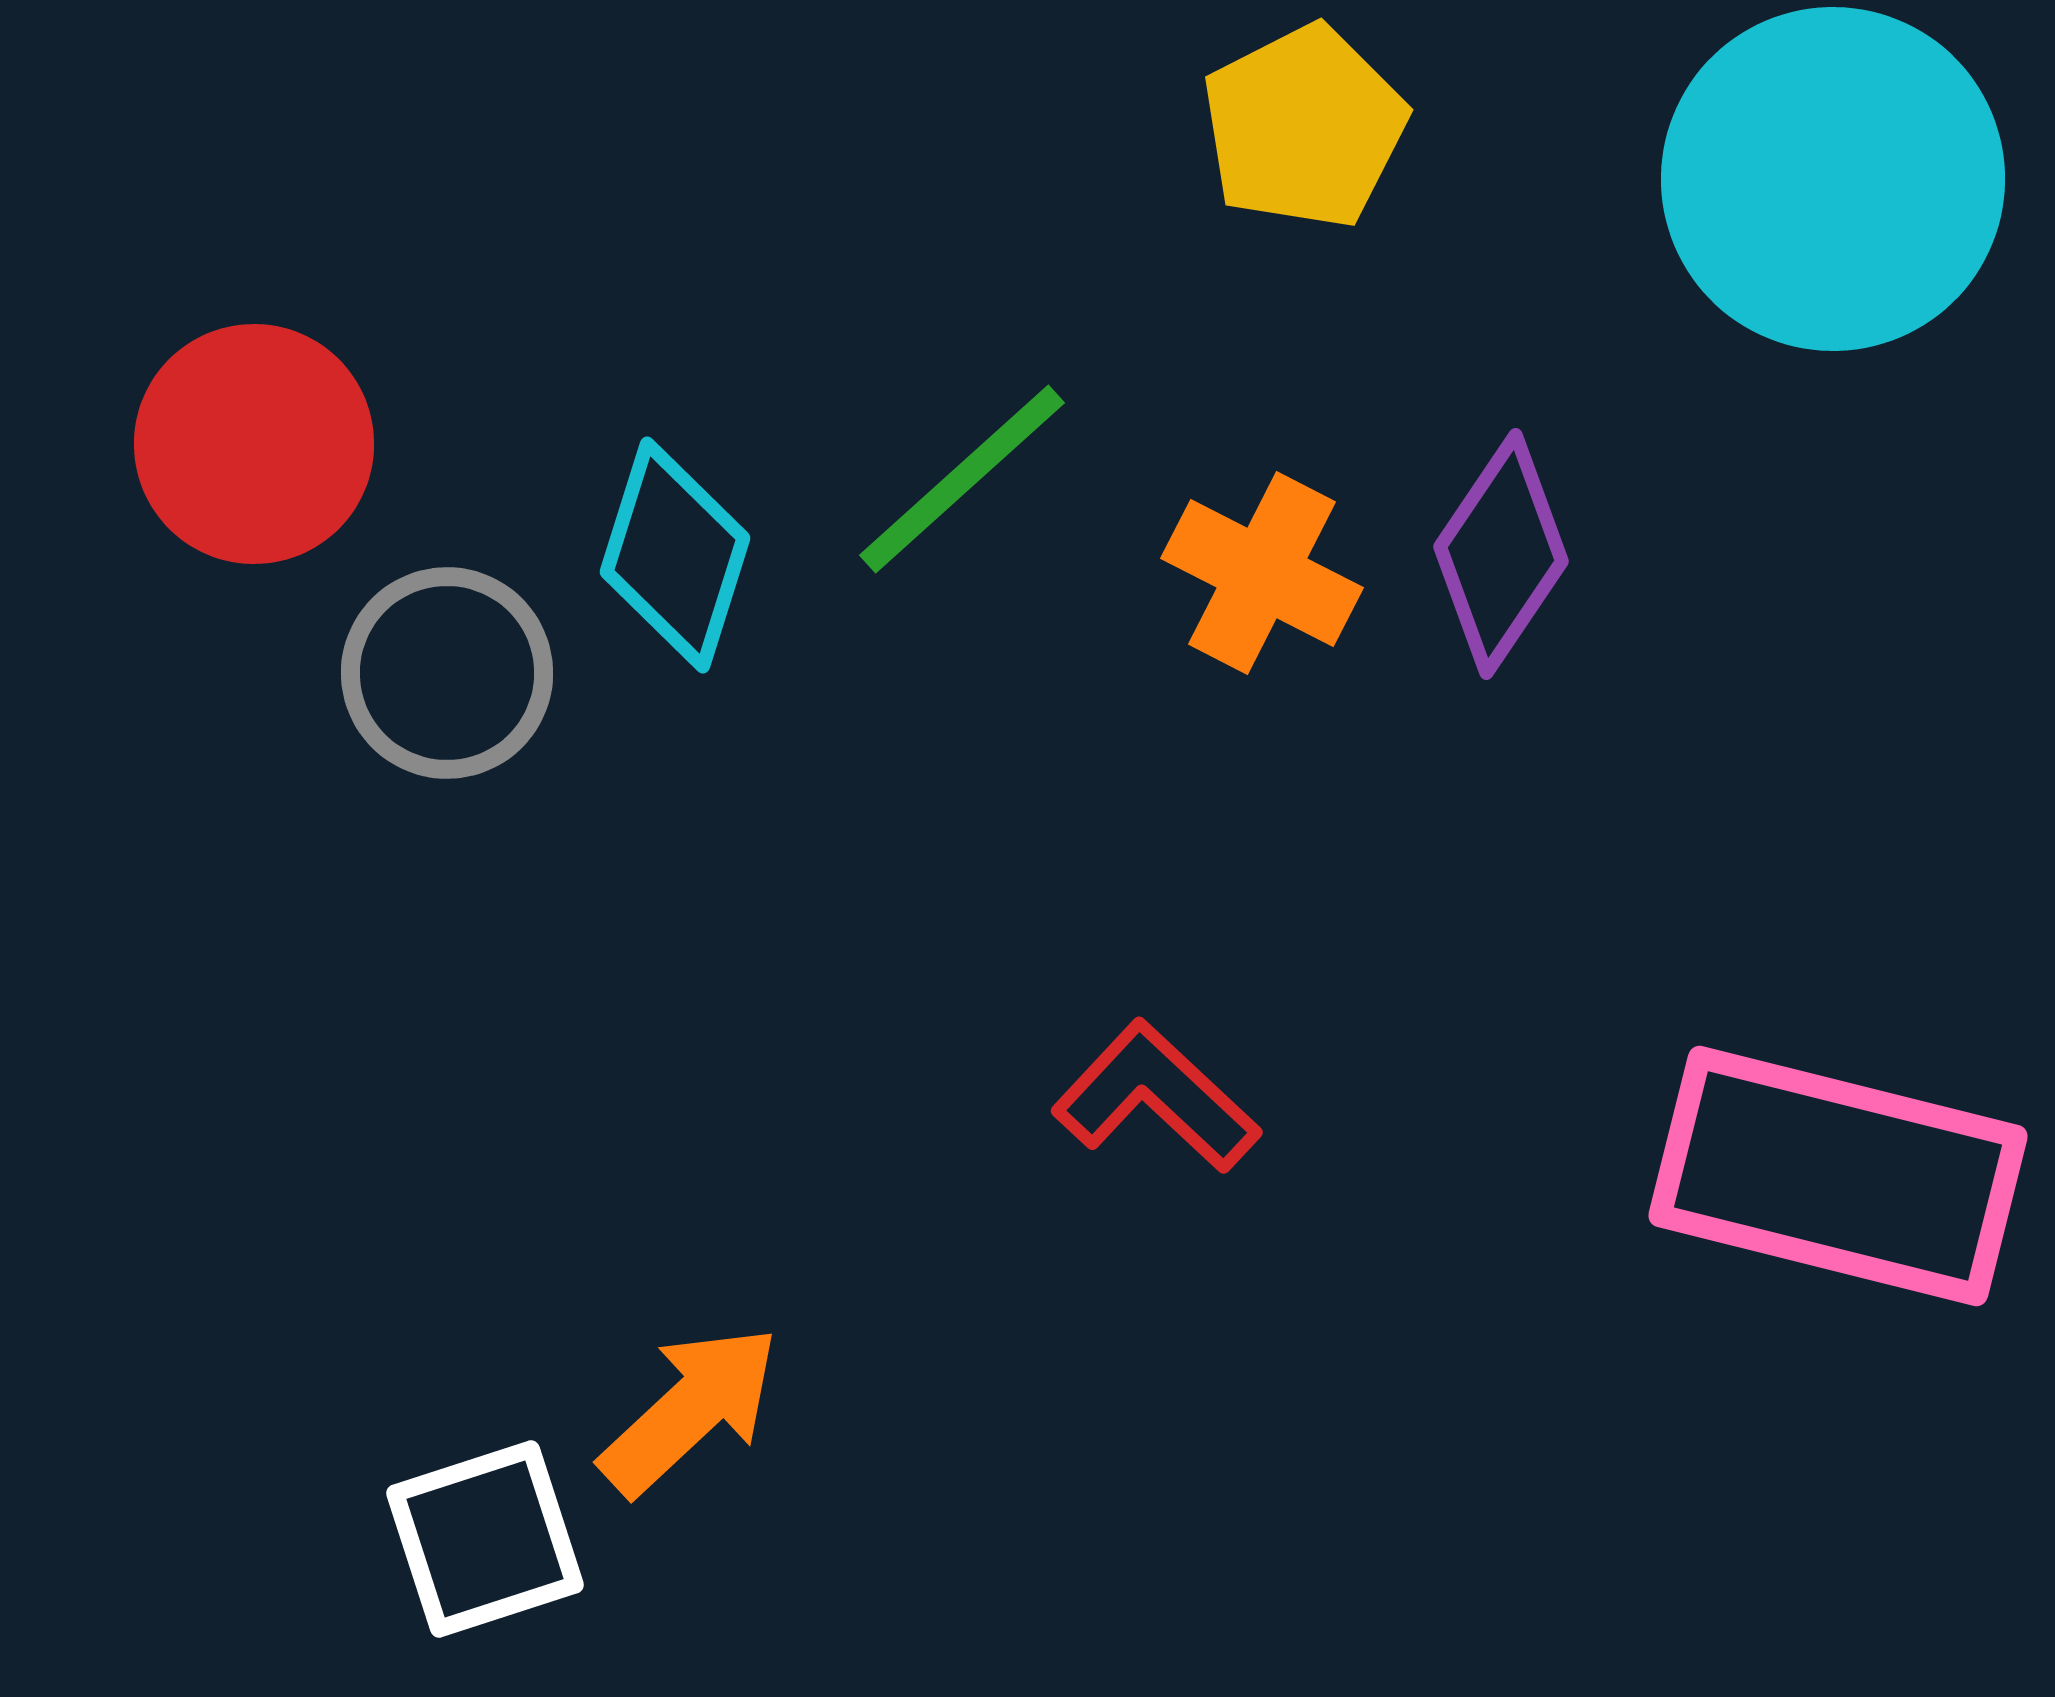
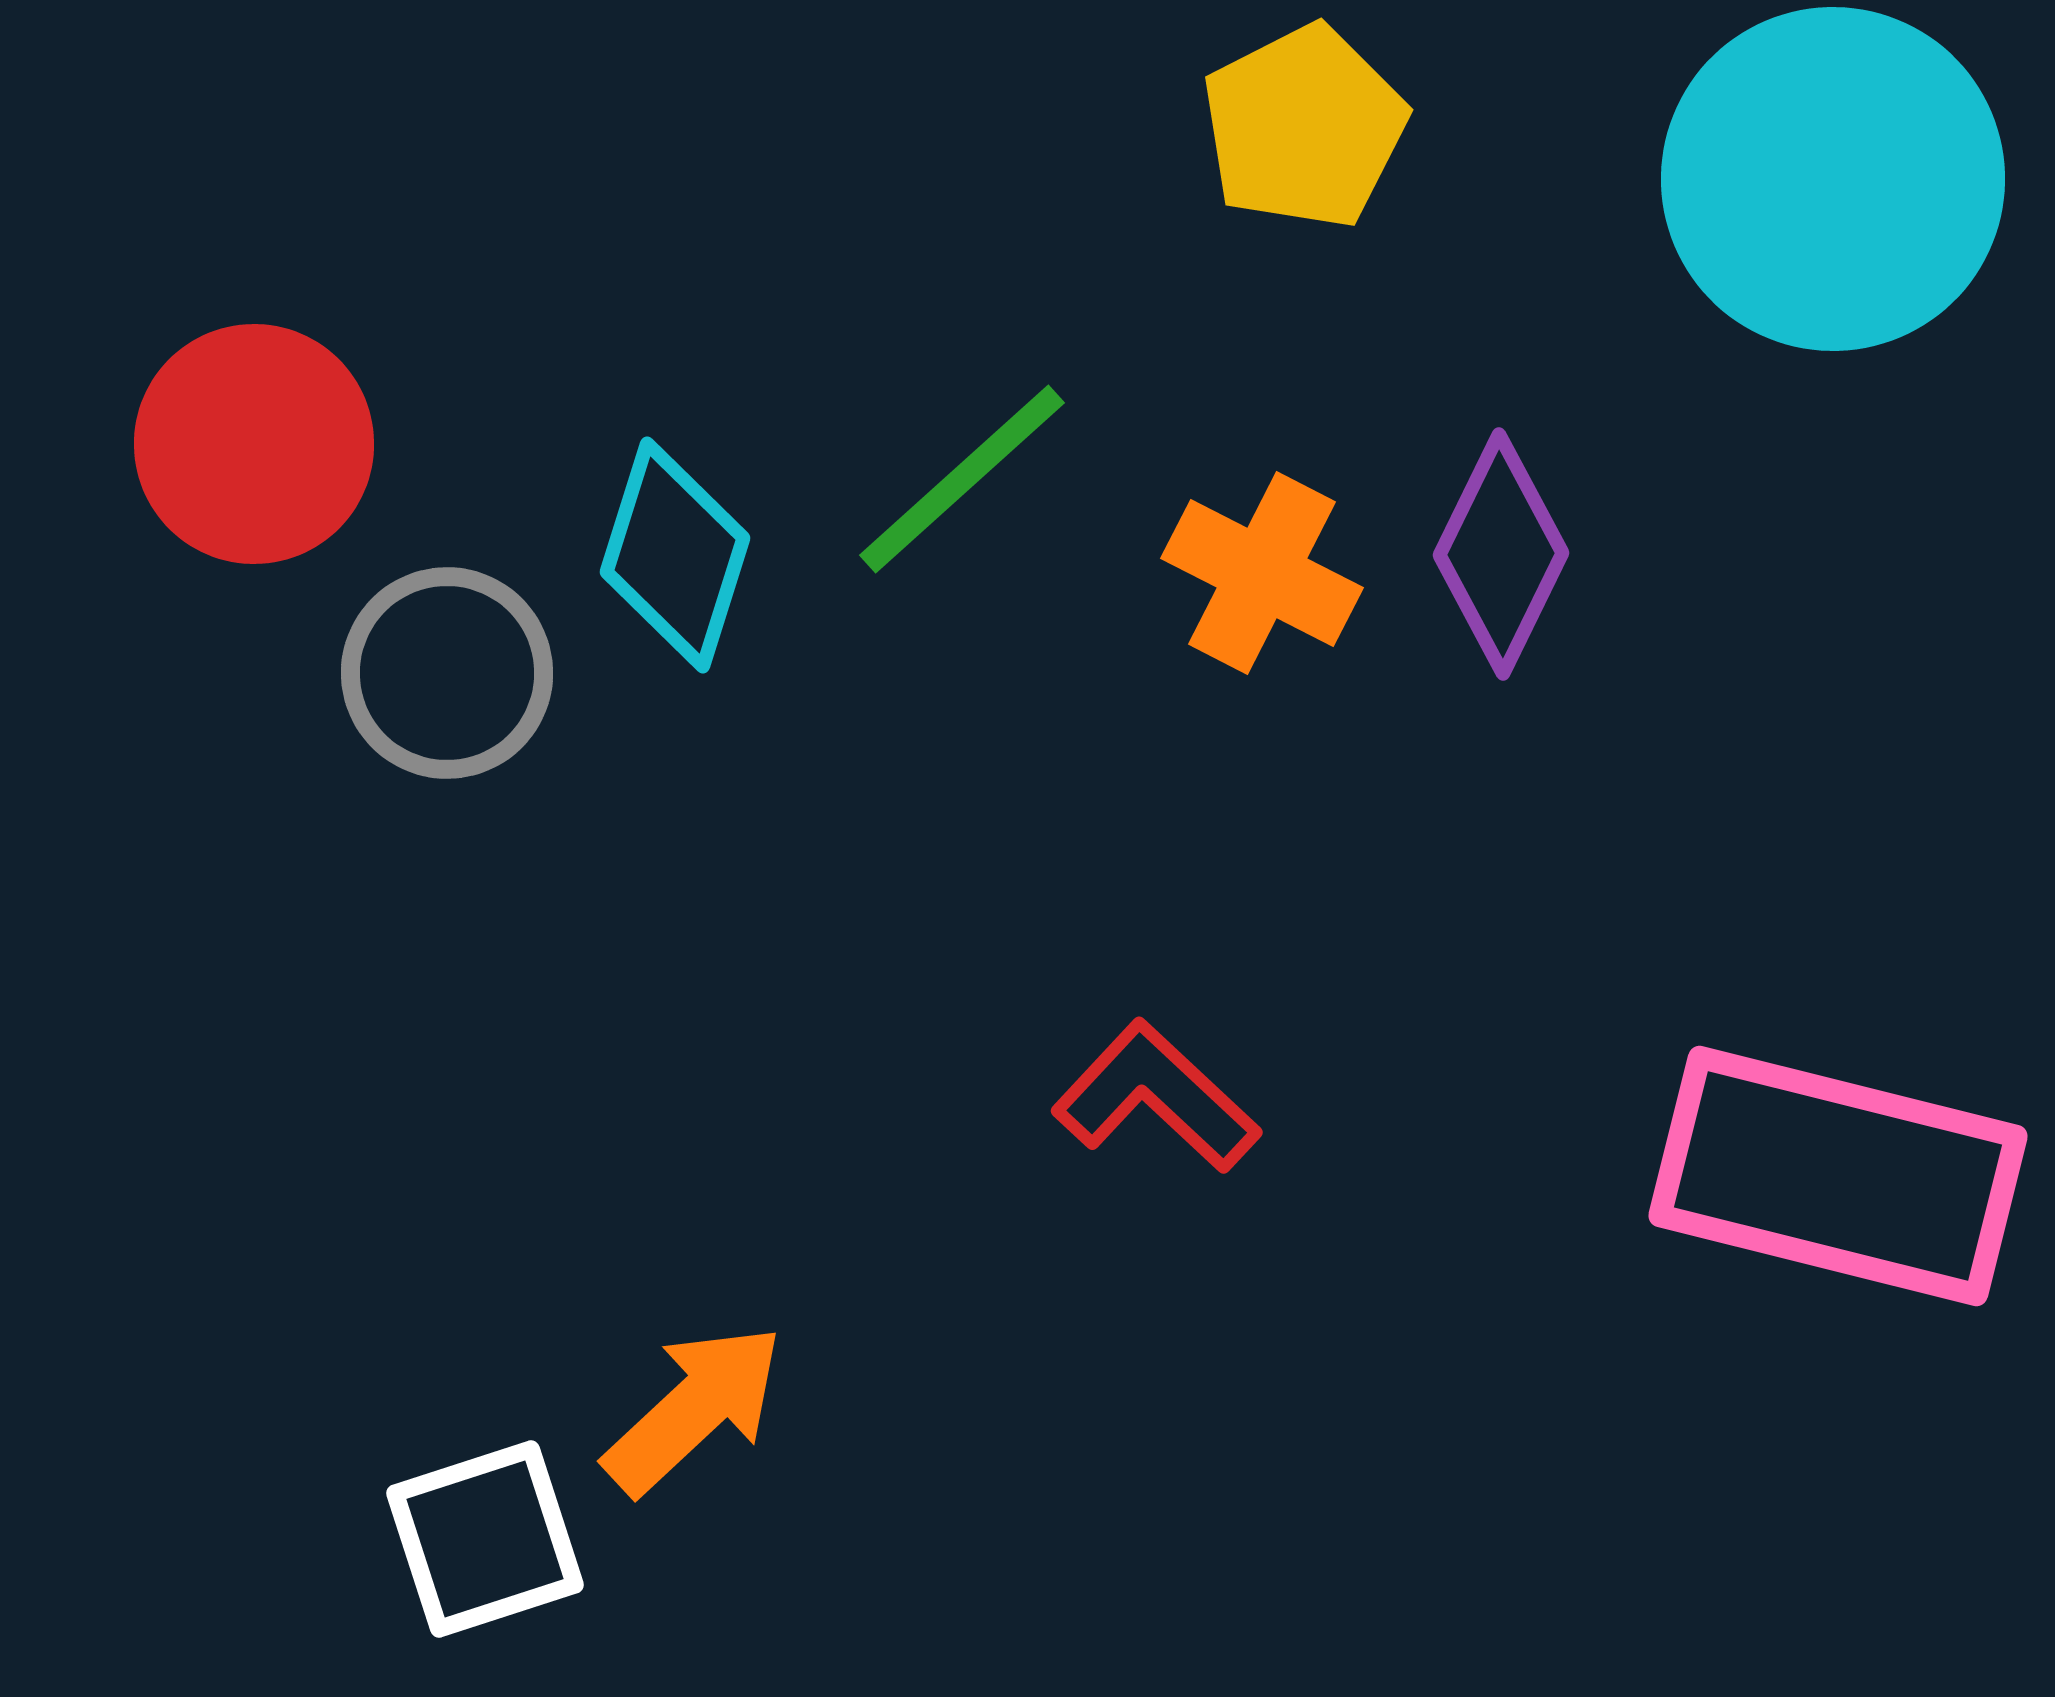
purple diamond: rotated 8 degrees counterclockwise
orange arrow: moved 4 px right, 1 px up
